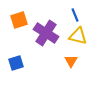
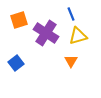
blue line: moved 4 px left, 1 px up
yellow triangle: rotated 30 degrees counterclockwise
blue square: rotated 21 degrees counterclockwise
